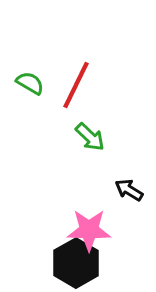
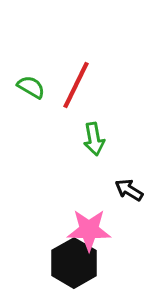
green semicircle: moved 1 px right, 4 px down
green arrow: moved 4 px right, 2 px down; rotated 36 degrees clockwise
black hexagon: moved 2 px left
